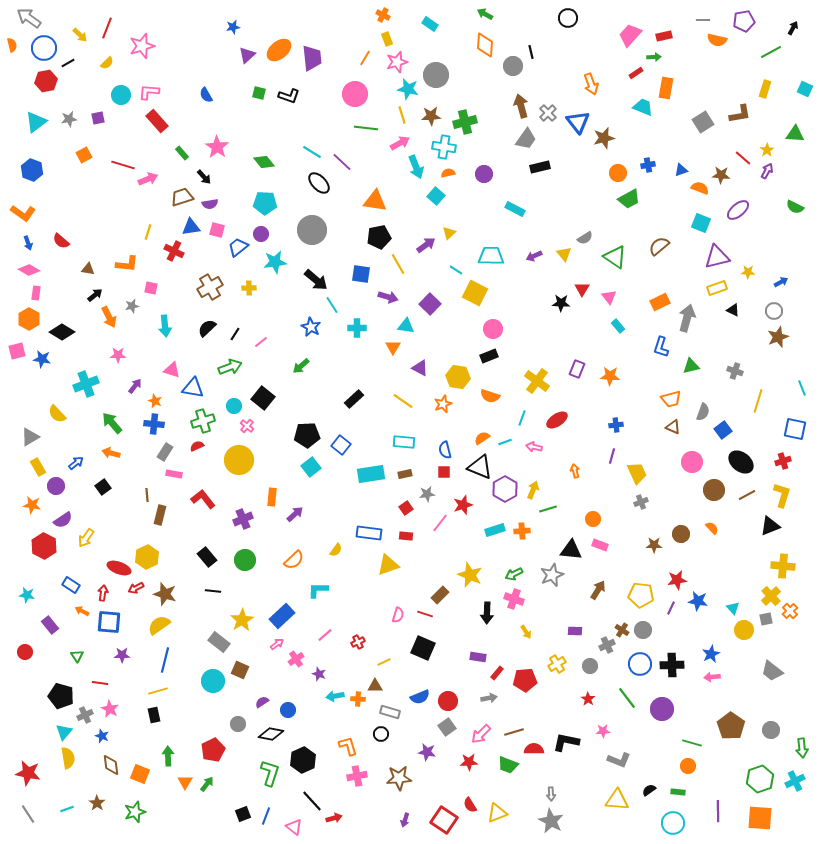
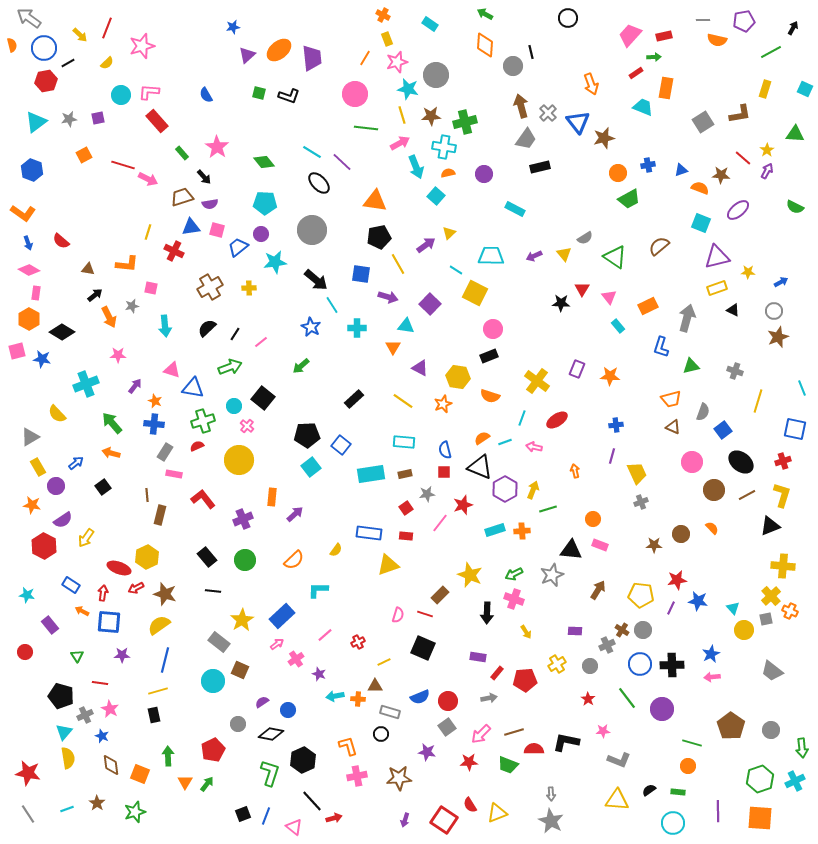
pink arrow at (148, 179): rotated 48 degrees clockwise
orange rectangle at (660, 302): moved 12 px left, 4 px down
orange cross at (790, 611): rotated 21 degrees counterclockwise
